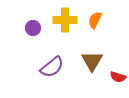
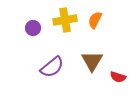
yellow cross: rotated 10 degrees counterclockwise
